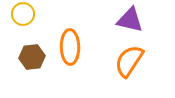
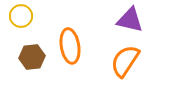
yellow circle: moved 2 px left, 2 px down
orange ellipse: moved 1 px up; rotated 8 degrees counterclockwise
orange semicircle: moved 4 px left
